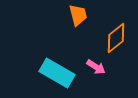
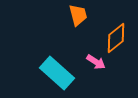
pink arrow: moved 5 px up
cyan rectangle: rotated 12 degrees clockwise
